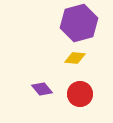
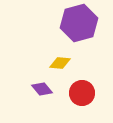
yellow diamond: moved 15 px left, 5 px down
red circle: moved 2 px right, 1 px up
